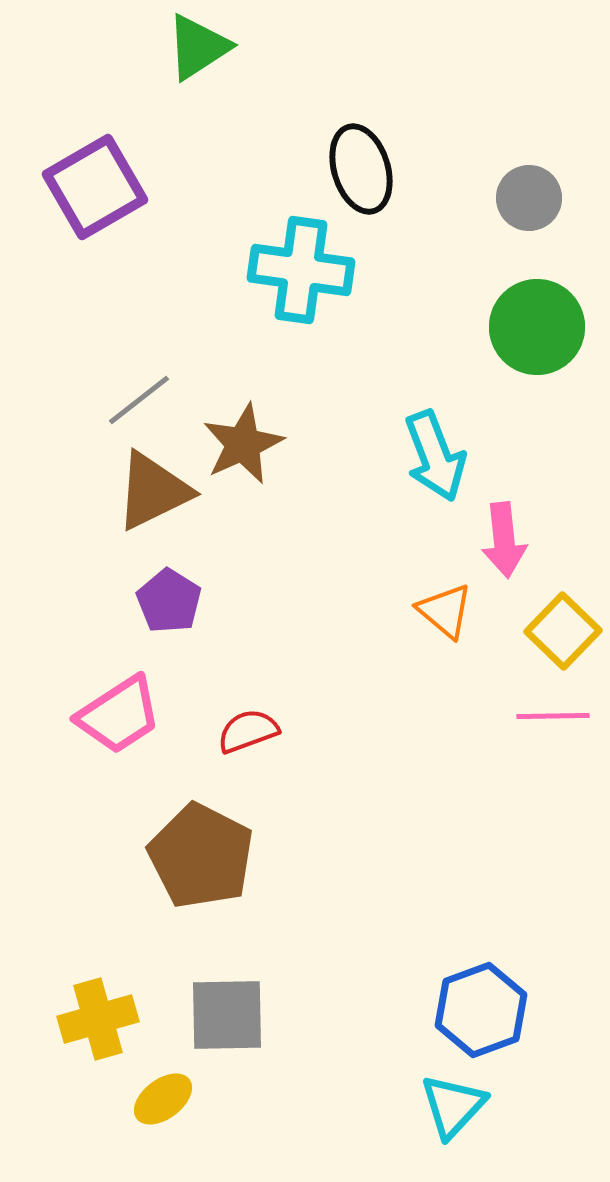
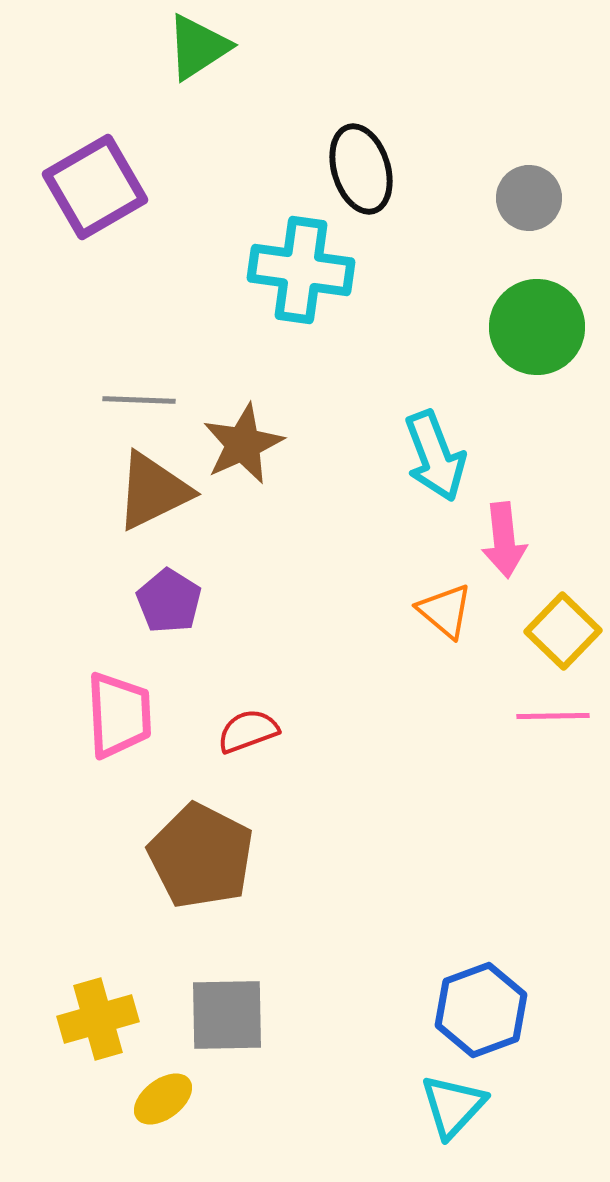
gray line: rotated 40 degrees clockwise
pink trapezoid: rotated 60 degrees counterclockwise
